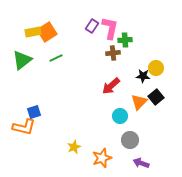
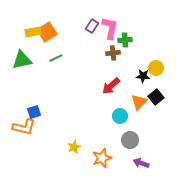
green triangle: rotated 25 degrees clockwise
